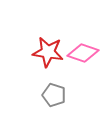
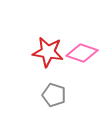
pink diamond: moved 1 px left
